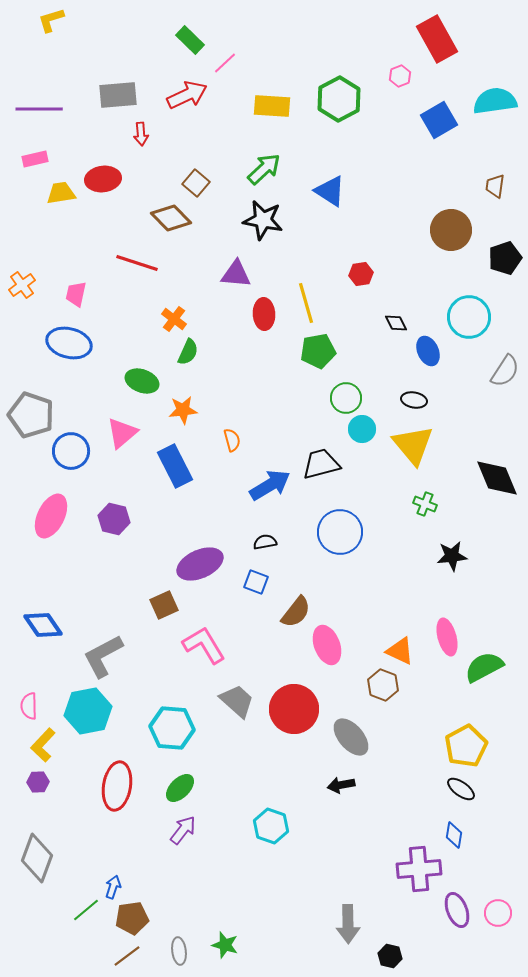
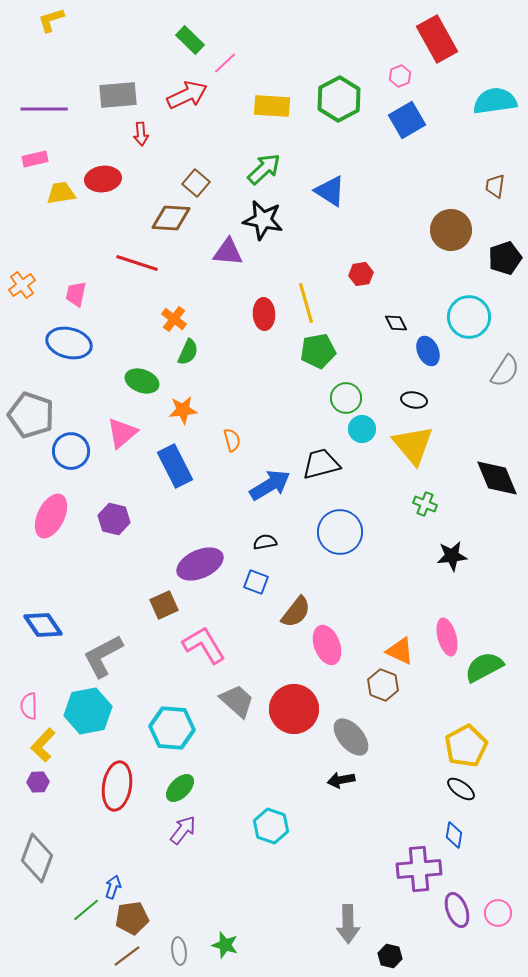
purple line at (39, 109): moved 5 px right
blue square at (439, 120): moved 32 px left
brown diamond at (171, 218): rotated 42 degrees counterclockwise
purple triangle at (236, 274): moved 8 px left, 22 px up
black arrow at (341, 785): moved 5 px up
